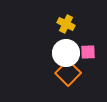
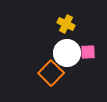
white circle: moved 1 px right
orange square: moved 17 px left
